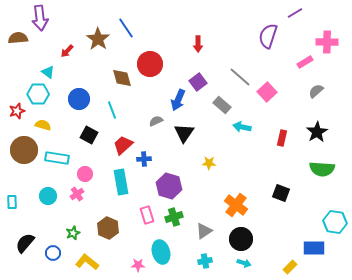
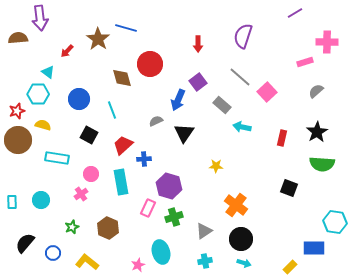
blue line at (126, 28): rotated 40 degrees counterclockwise
purple semicircle at (268, 36): moved 25 px left
pink rectangle at (305, 62): rotated 14 degrees clockwise
brown circle at (24, 150): moved 6 px left, 10 px up
yellow star at (209, 163): moved 7 px right, 3 px down
green semicircle at (322, 169): moved 5 px up
pink circle at (85, 174): moved 6 px right
black square at (281, 193): moved 8 px right, 5 px up
pink cross at (77, 194): moved 4 px right
cyan circle at (48, 196): moved 7 px left, 4 px down
pink rectangle at (147, 215): moved 1 px right, 7 px up; rotated 42 degrees clockwise
green star at (73, 233): moved 1 px left, 6 px up
pink star at (138, 265): rotated 24 degrees counterclockwise
